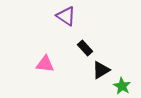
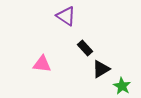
pink triangle: moved 3 px left
black triangle: moved 1 px up
